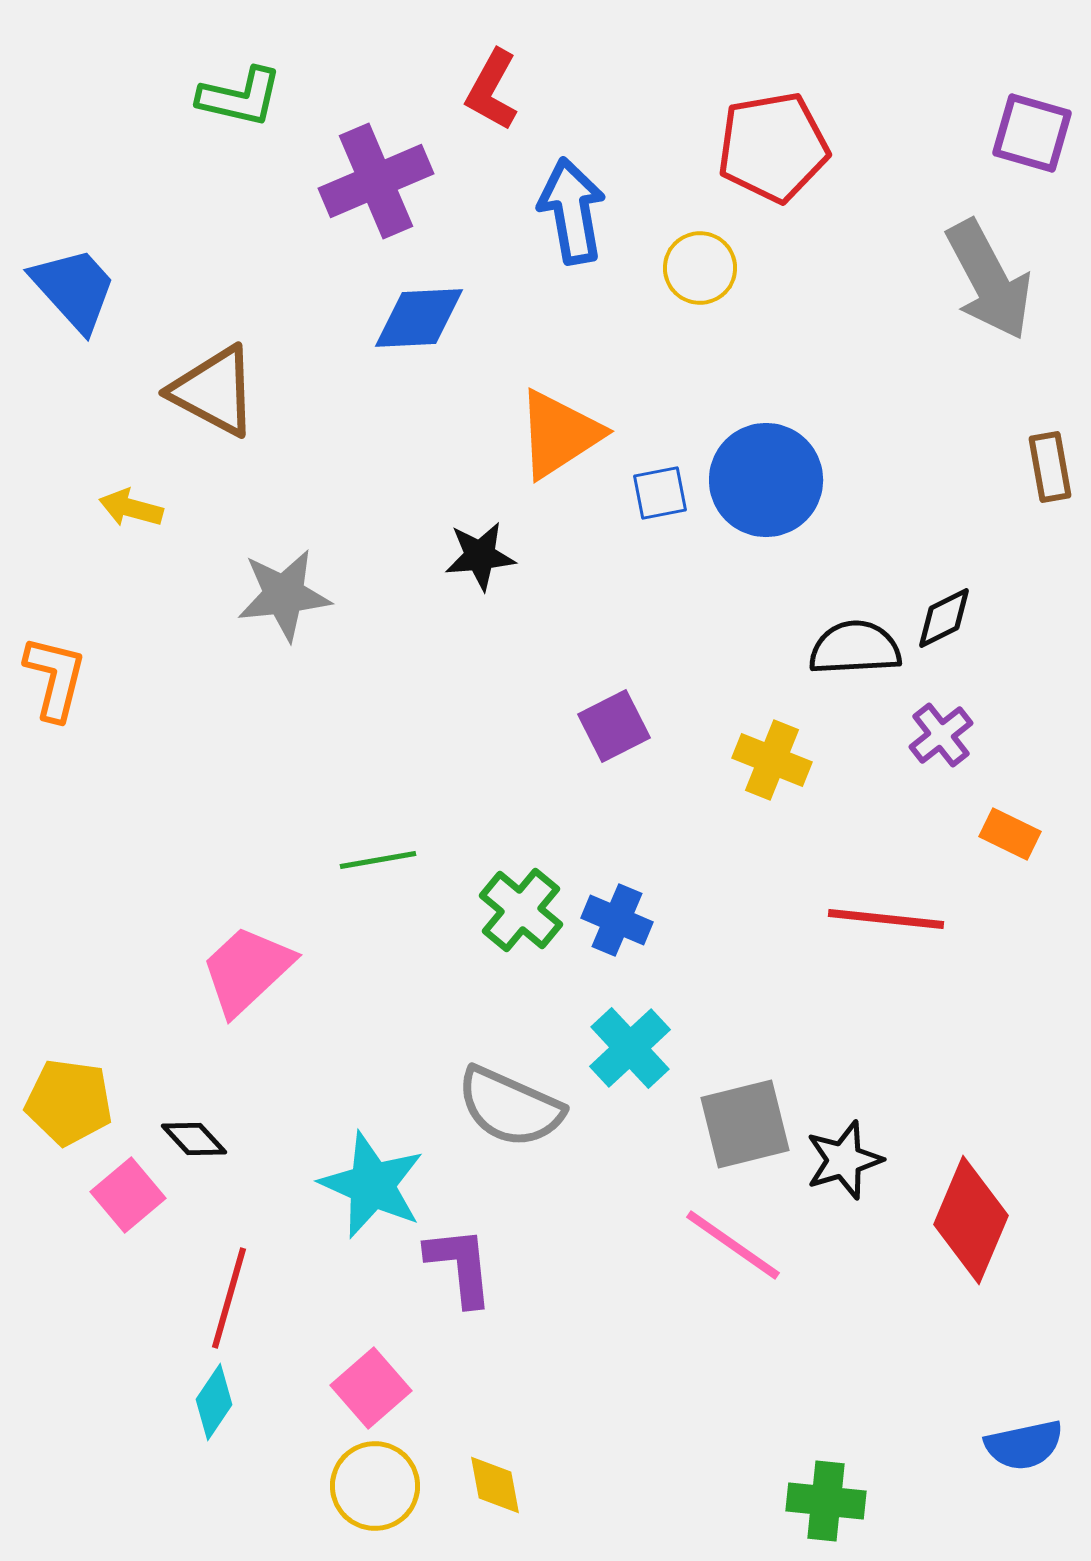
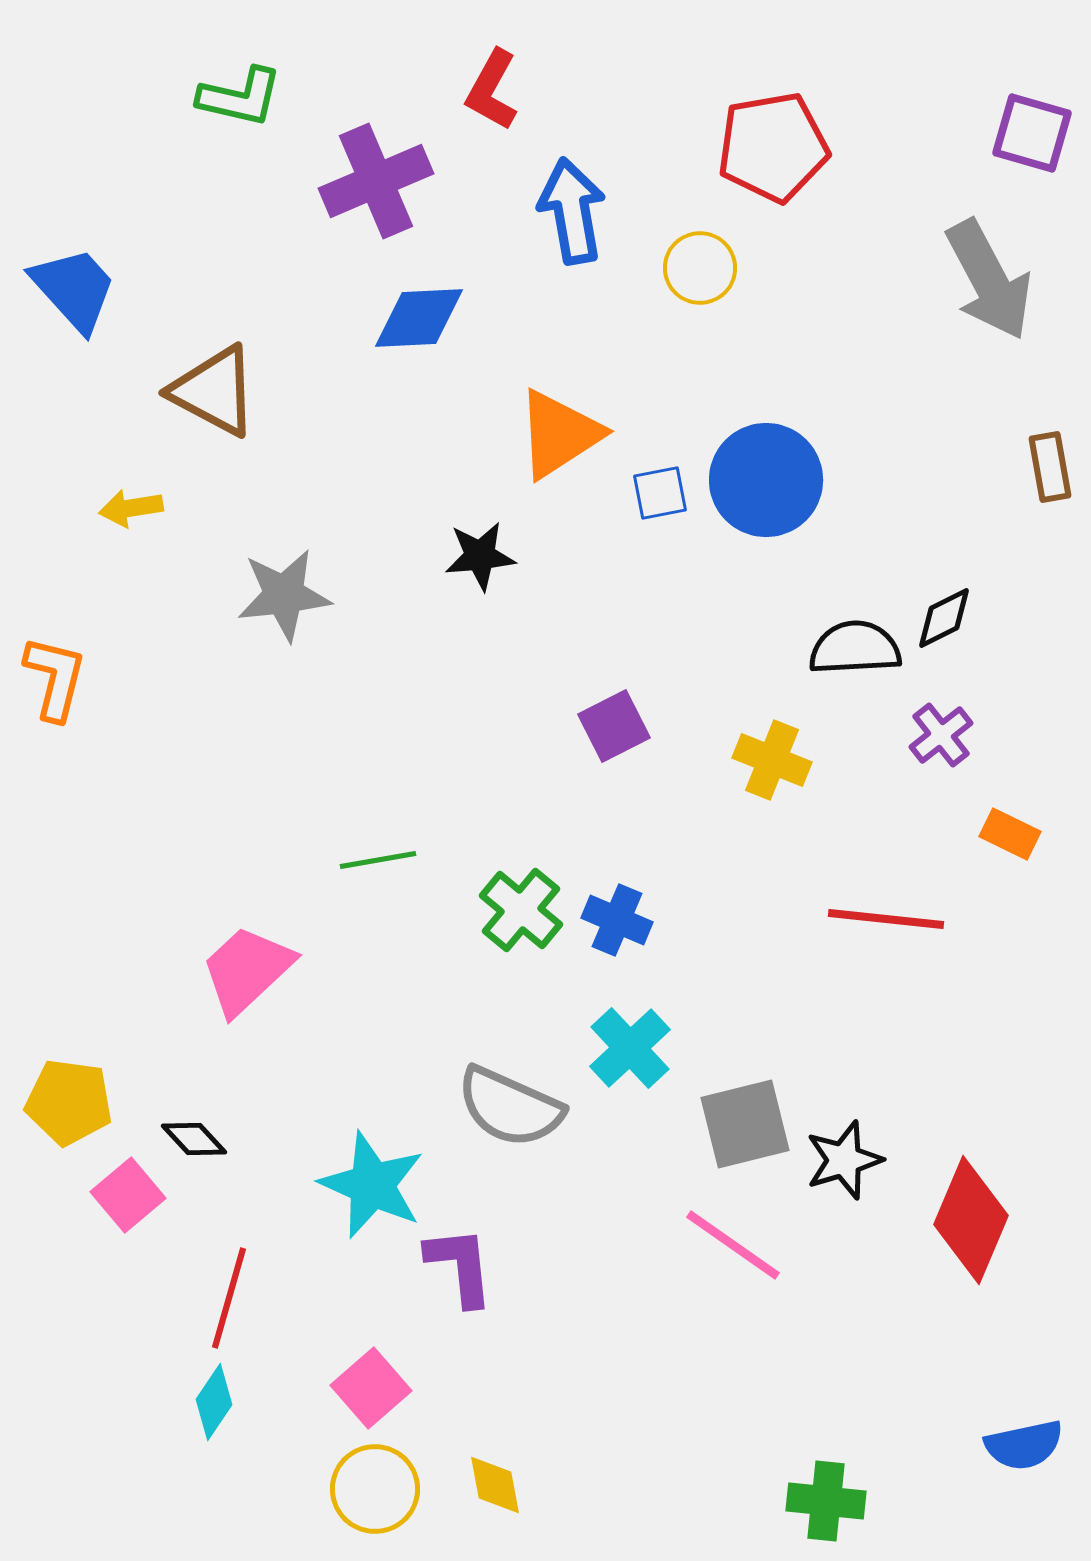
yellow arrow at (131, 508): rotated 24 degrees counterclockwise
yellow circle at (375, 1486): moved 3 px down
